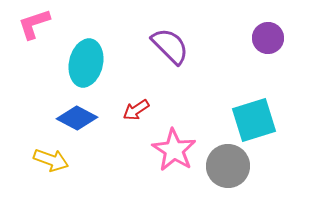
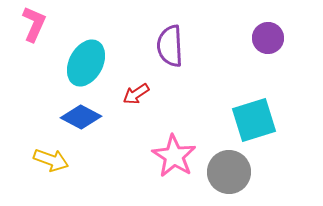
pink L-shape: rotated 132 degrees clockwise
purple semicircle: rotated 138 degrees counterclockwise
cyan ellipse: rotated 15 degrees clockwise
red arrow: moved 16 px up
blue diamond: moved 4 px right, 1 px up
pink star: moved 6 px down
gray circle: moved 1 px right, 6 px down
